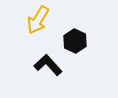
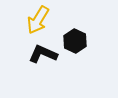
black L-shape: moved 5 px left, 11 px up; rotated 24 degrees counterclockwise
